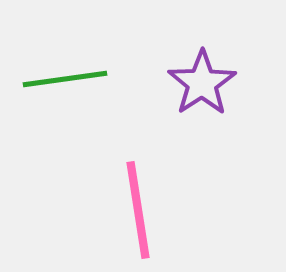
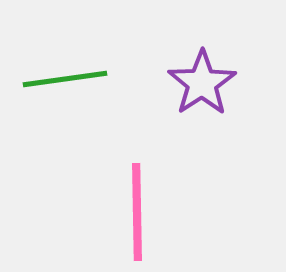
pink line: moved 1 px left, 2 px down; rotated 8 degrees clockwise
